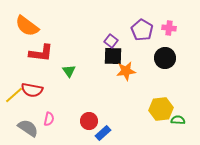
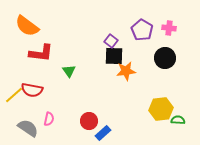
black square: moved 1 px right
